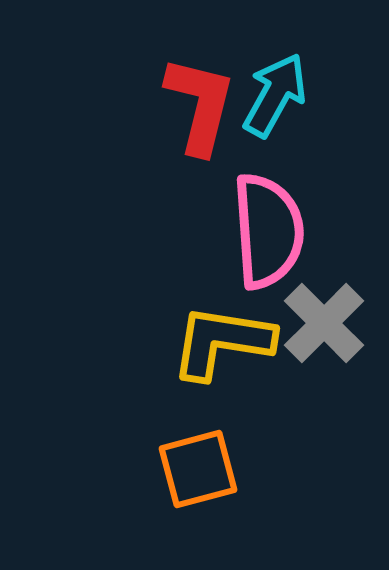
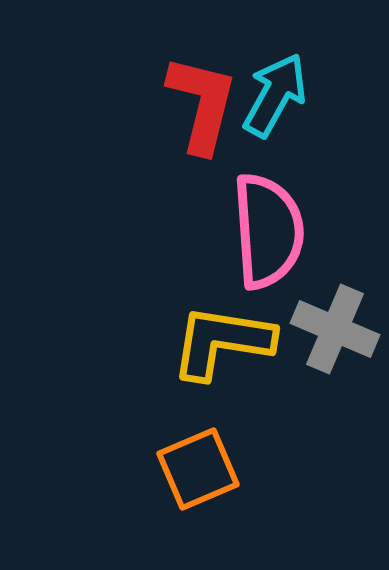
red L-shape: moved 2 px right, 1 px up
gray cross: moved 11 px right, 6 px down; rotated 22 degrees counterclockwise
orange square: rotated 8 degrees counterclockwise
